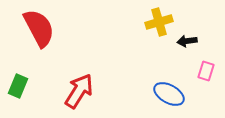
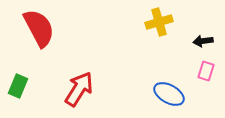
black arrow: moved 16 px right
red arrow: moved 2 px up
